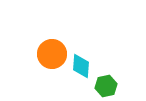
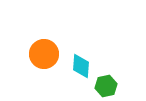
orange circle: moved 8 px left
